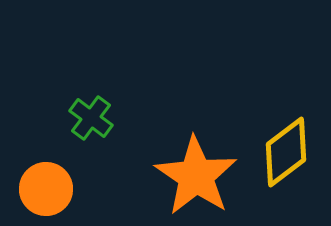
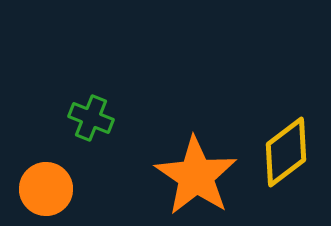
green cross: rotated 15 degrees counterclockwise
